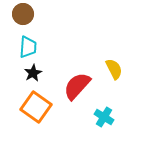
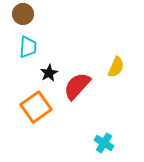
yellow semicircle: moved 2 px right, 2 px up; rotated 50 degrees clockwise
black star: moved 16 px right
orange square: rotated 20 degrees clockwise
cyan cross: moved 26 px down
